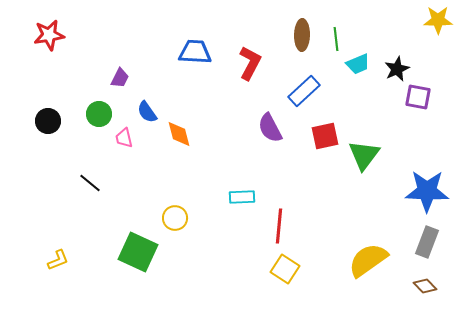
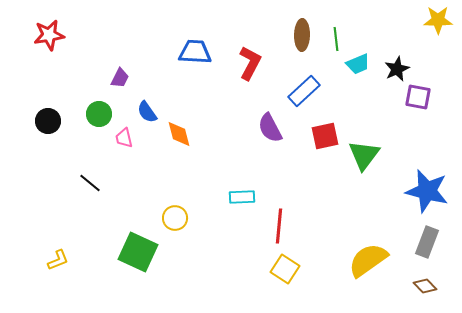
blue star: rotated 12 degrees clockwise
